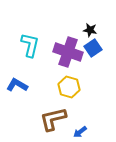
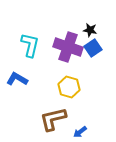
purple cross: moved 5 px up
blue L-shape: moved 6 px up
